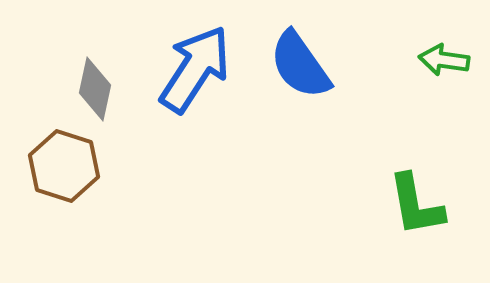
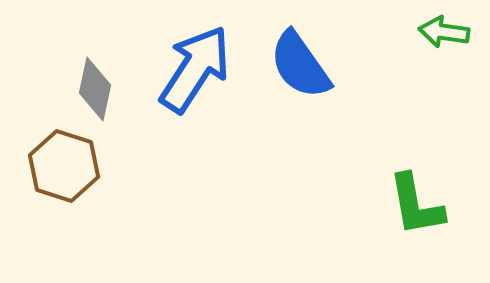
green arrow: moved 28 px up
